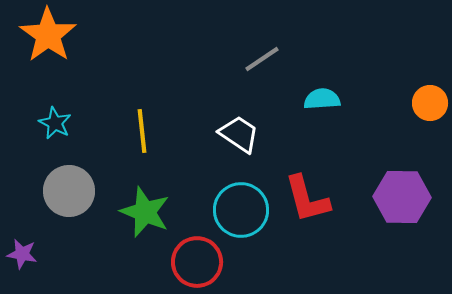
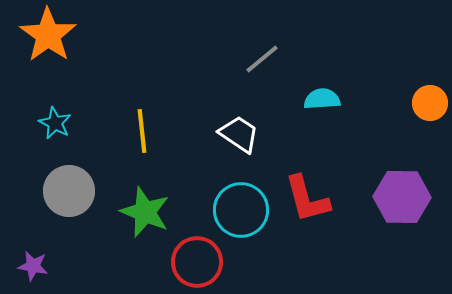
gray line: rotated 6 degrees counterclockwise
purple star: moved 11 px right, 12 px down
